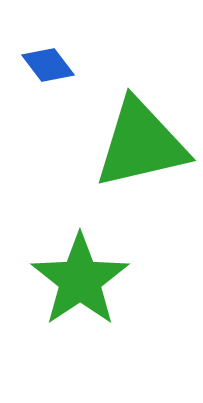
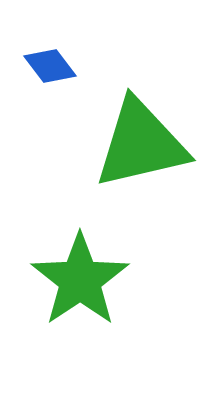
blue diamond: moved 2 px right, 1 px down
